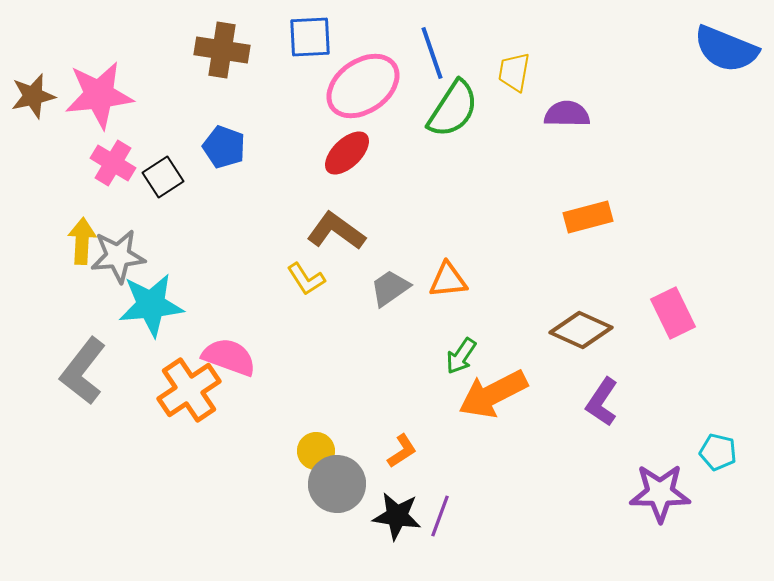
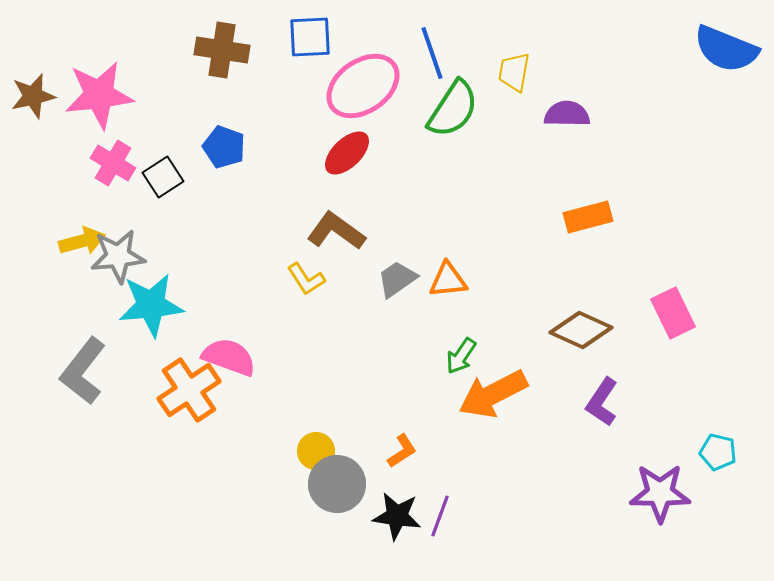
yellow arrow: rotated 72 degrees clockwise
gray trapezoid: moved 7 px right, 9 px up
